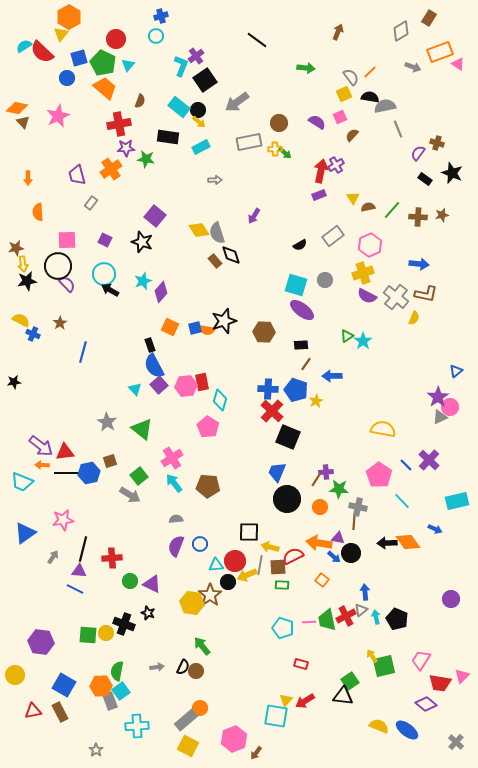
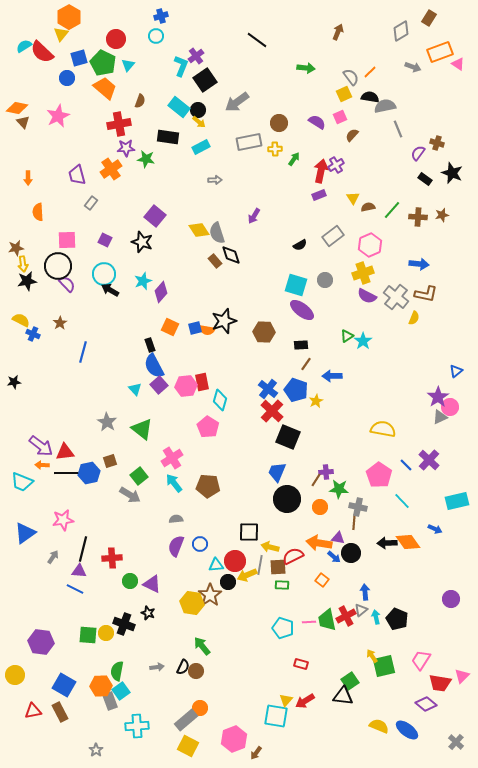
green arrow at (285, 153): moved 9 px right, 6 px down; rotated 96 degrees counterclockwise
blue cross at (268, 389): rotated 36 degrees clockwise
